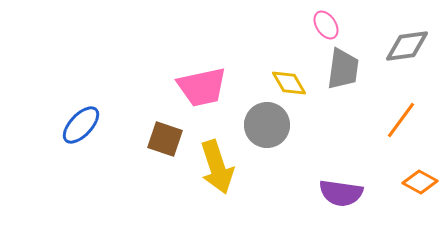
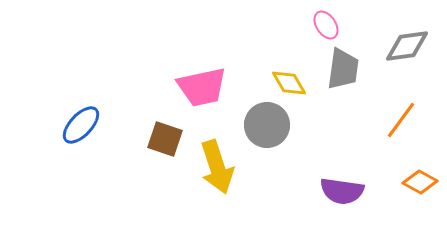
purple semicircle: moved 1 px right, 2 px up
